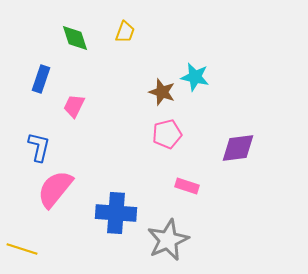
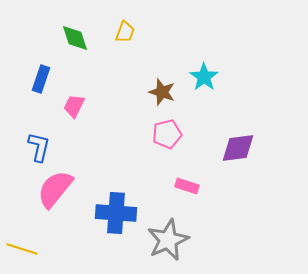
cyan star: moved 9 px right; rotated 24 degrees clockwise
